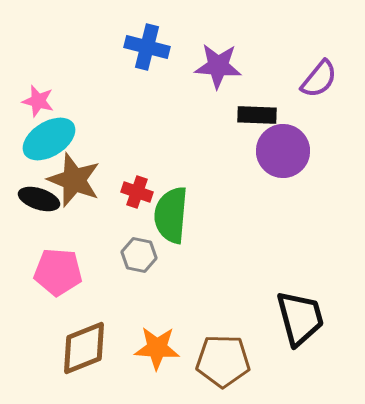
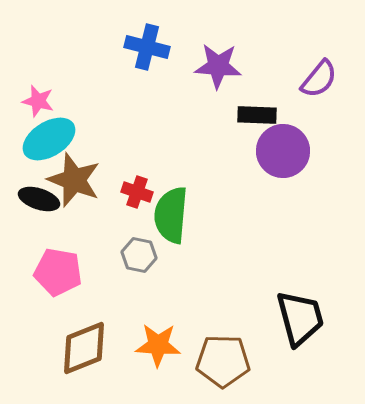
pink pentagon: rotated 6 degrees clockwise
orange star: moved 1 px right, 3 px up
